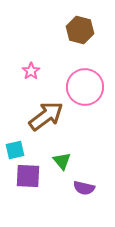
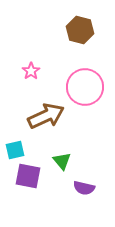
brown arrow: rotated 12 degrees clockwise
purple square: rotated 8 degrees clockwise
